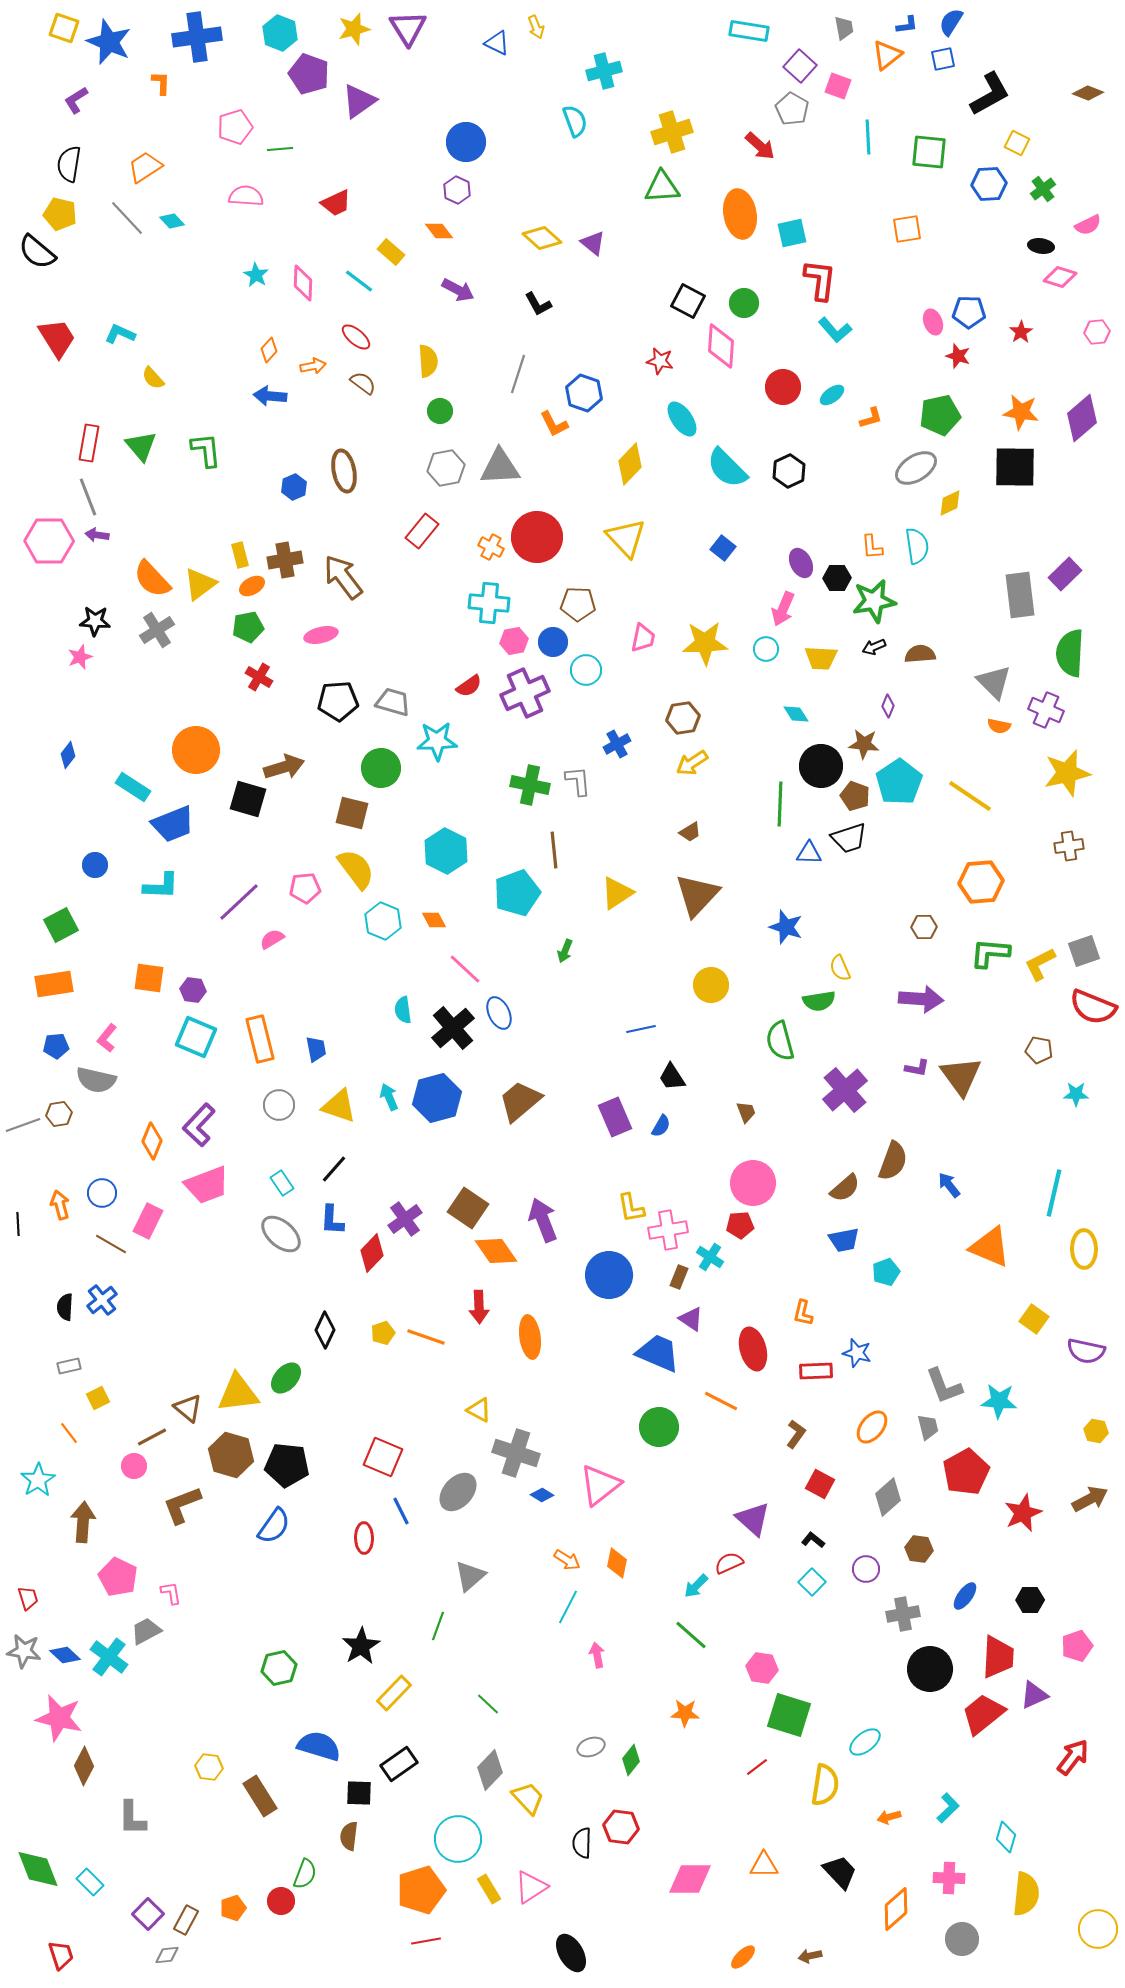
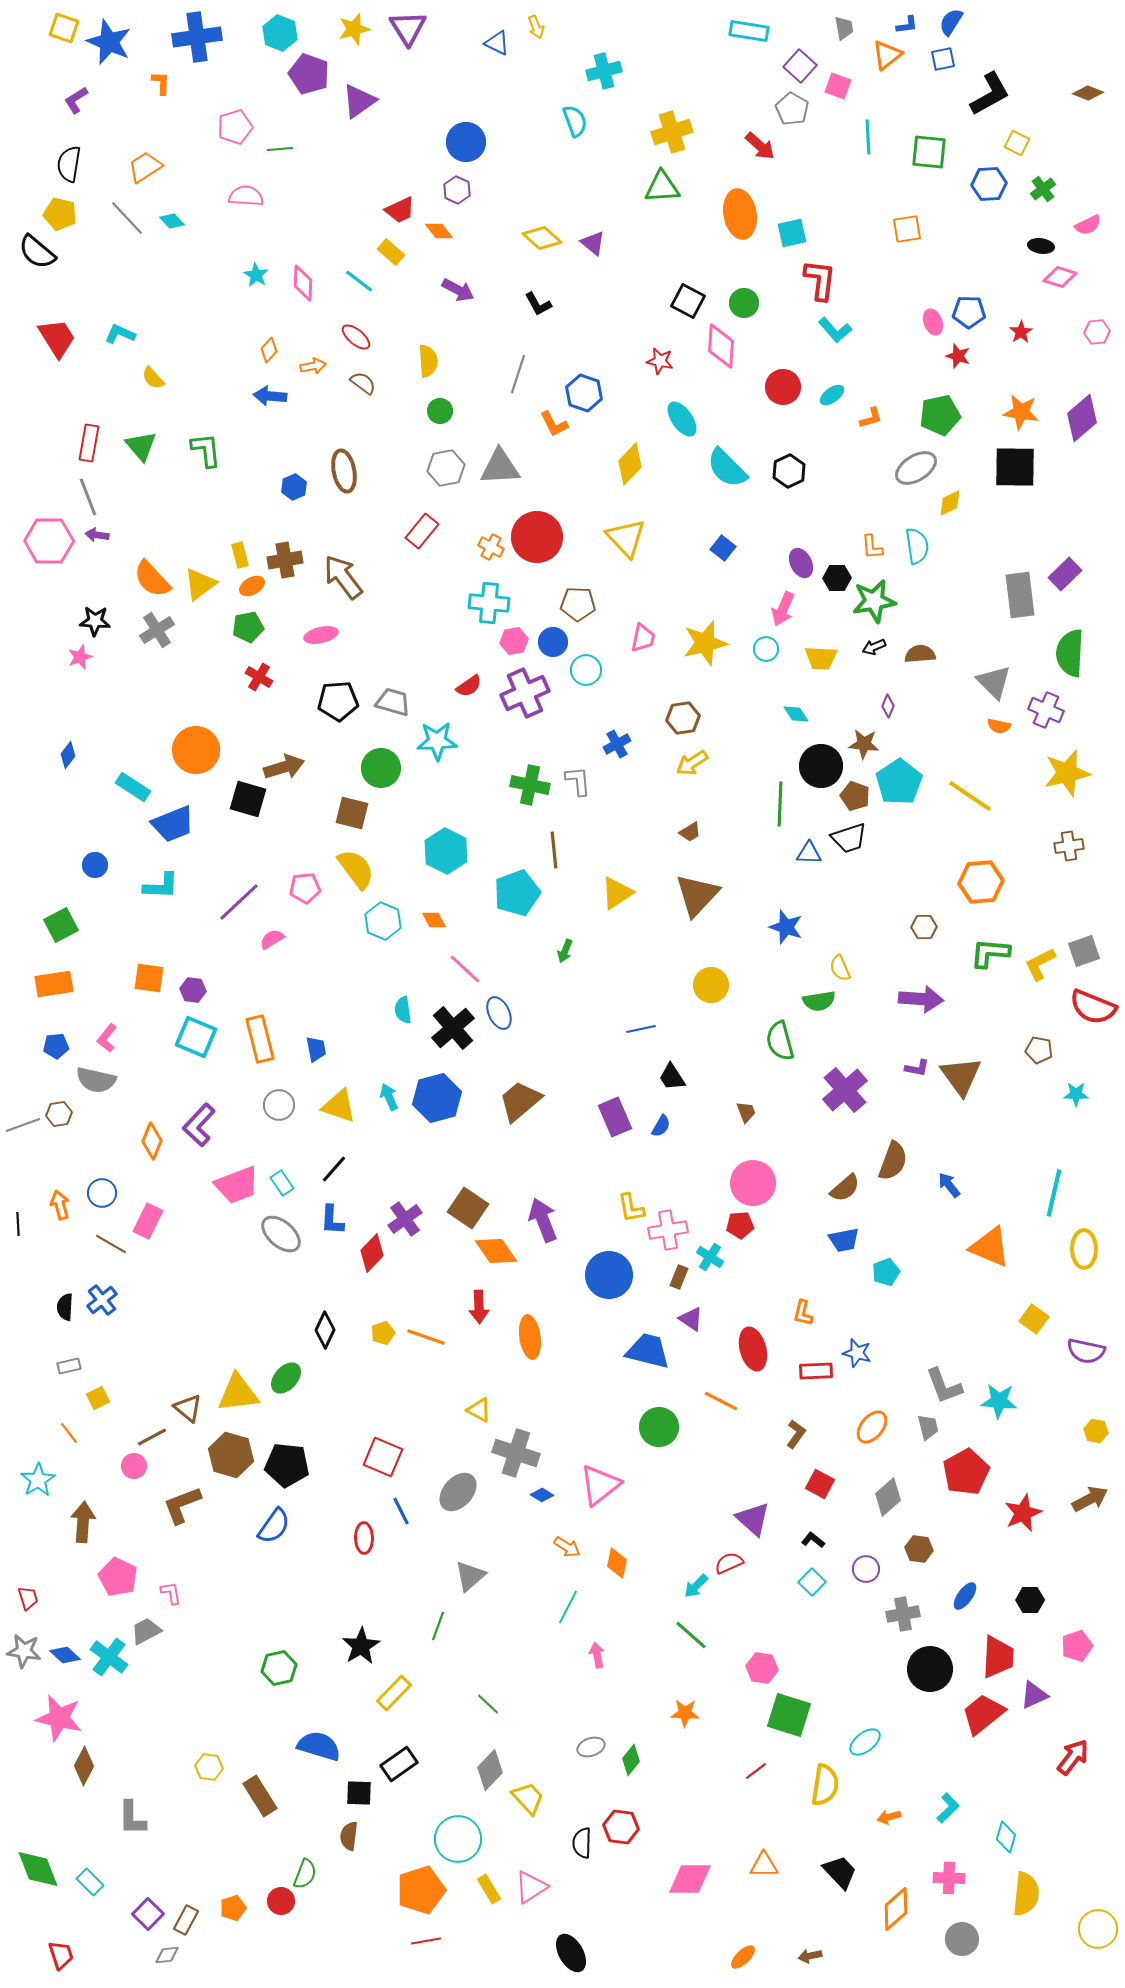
red trapezoid at (336, 203): moved 64 px right, 7 px down
yellow star at (705, 643): rotated 12 degrees counterclockwise
pink trapezoid at (207, 1185): moved 30 px right
blue trapezoid at (658, 1353): moved 10 px left, 2 px up; rotated 9 degrees counterclockwise
orange arrow at (567, 1560): moved 13 px up
red line at (757, 1767): moved 1 px left, 4 px down
